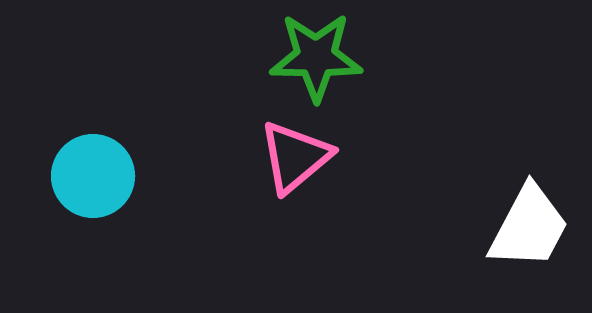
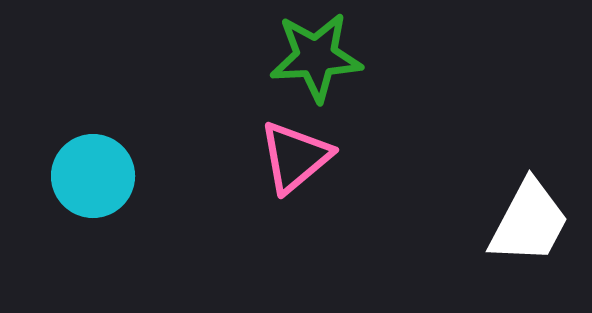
green star: rotated 4 degrees counterclockwise
white trapezoid: moved 5 px up
